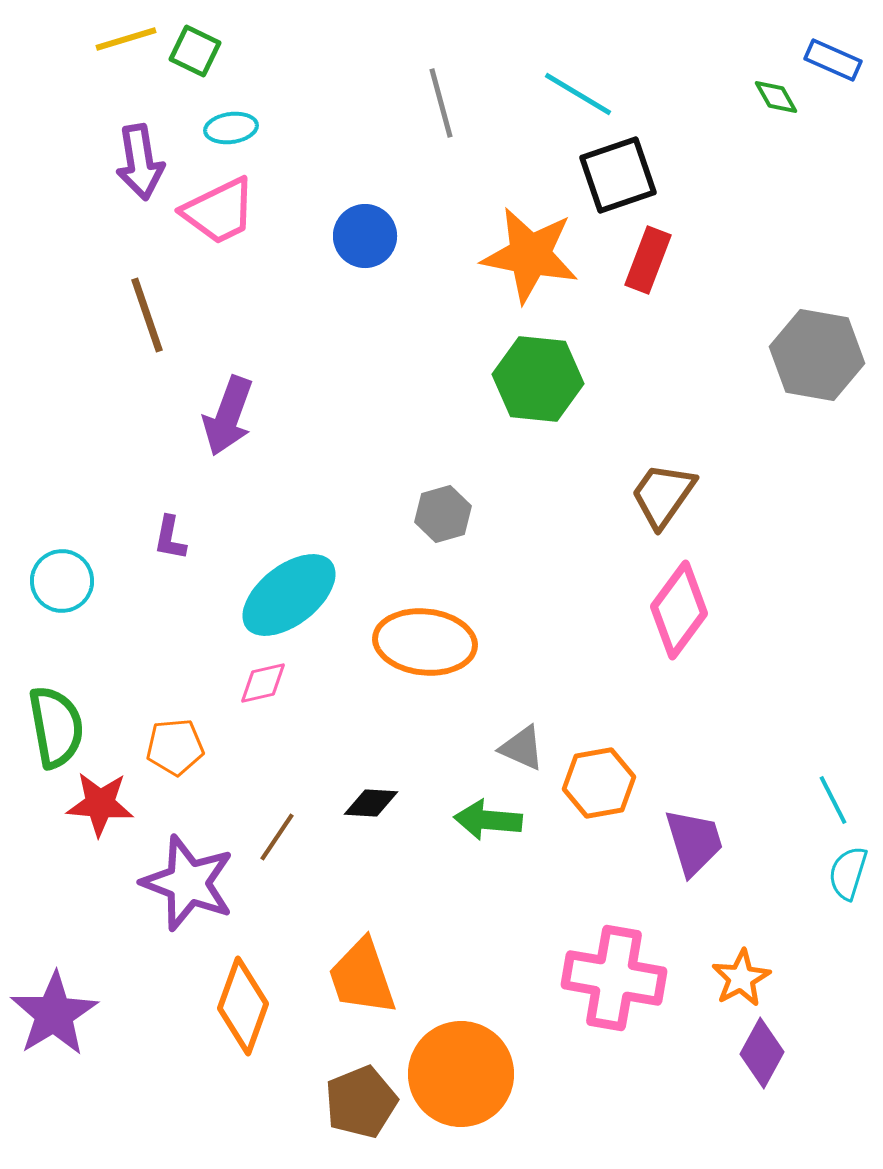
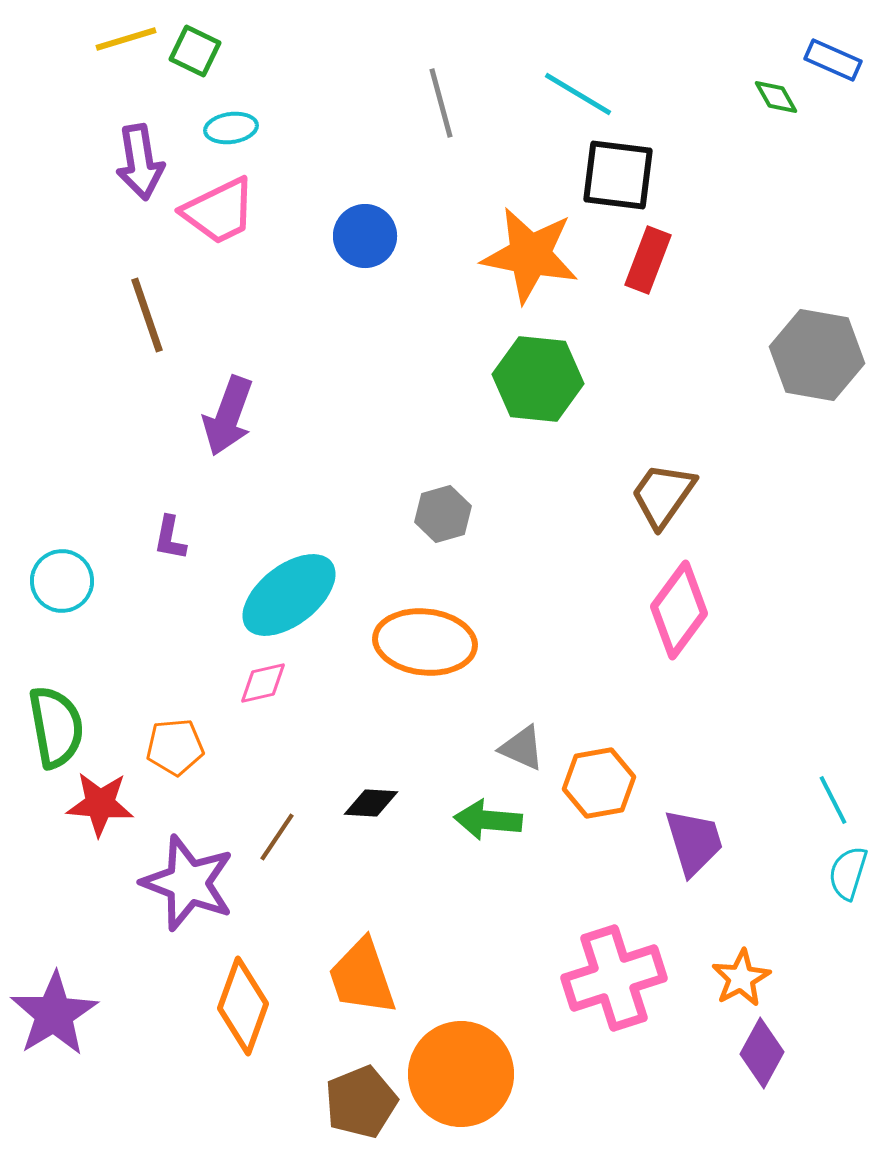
black square at (618, 175): rotated 26 degrees clockwise
pink cross at (614, 978): rotated 28 degrees counterclockwise
